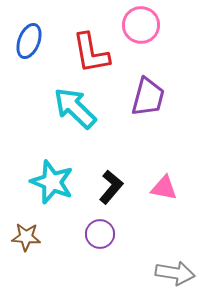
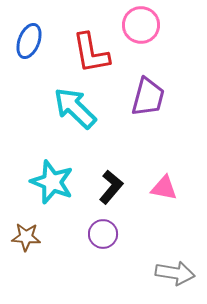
purple circle: moved 3 px right
